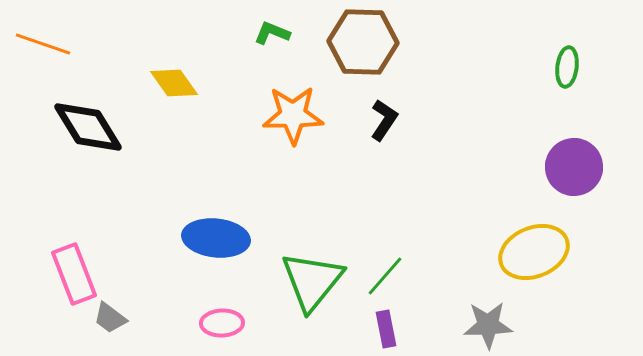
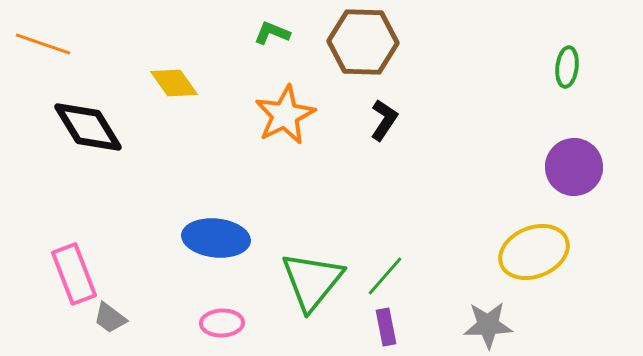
orange star: moved 8 px left; rotated 26 degrees counterclockwise
purple rectangle: moved 2 px up
